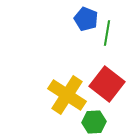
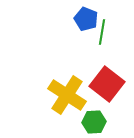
green line: moved 5 px left, 1 px up
